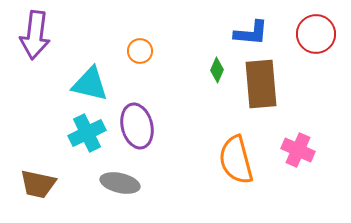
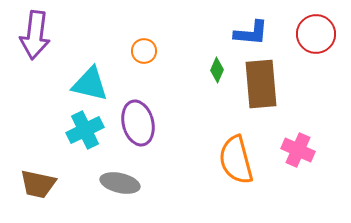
orange circle: moved 4 px right
purple ellipse: moved 1 px right, 3 px up
cyan cross: moved 2 px left, 3 px up
